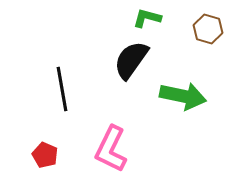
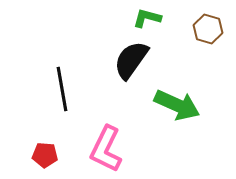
green arrow: moved 6 px left, 9 px down; rotated 12 degrees clockwise
pink L-shape: moved 5 px left
red pentagon: rotated 20 degrees counterclockwise
